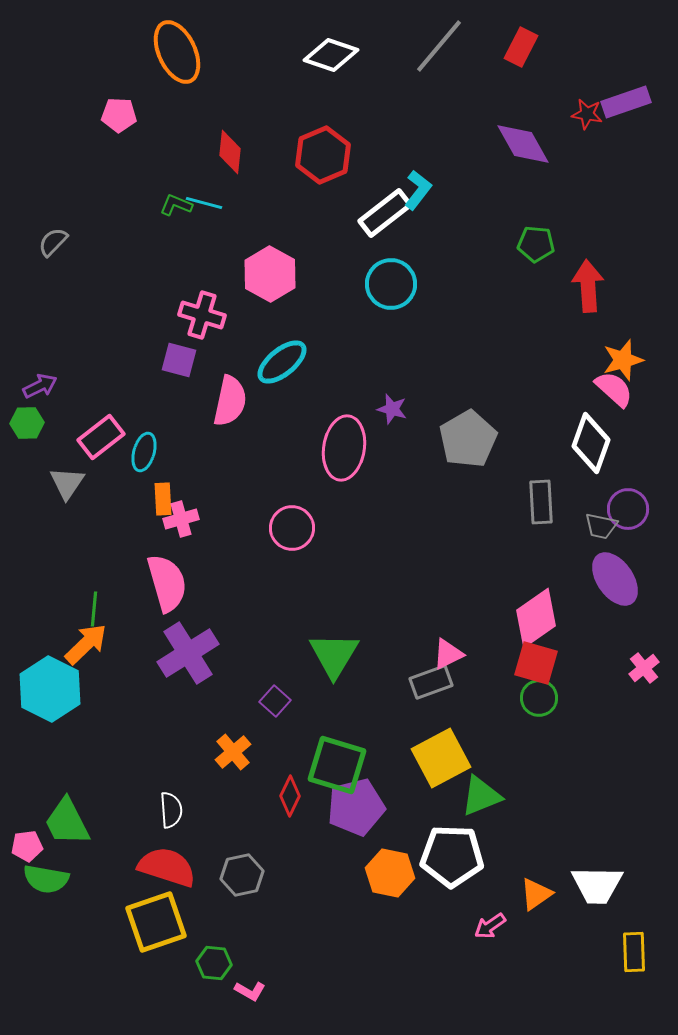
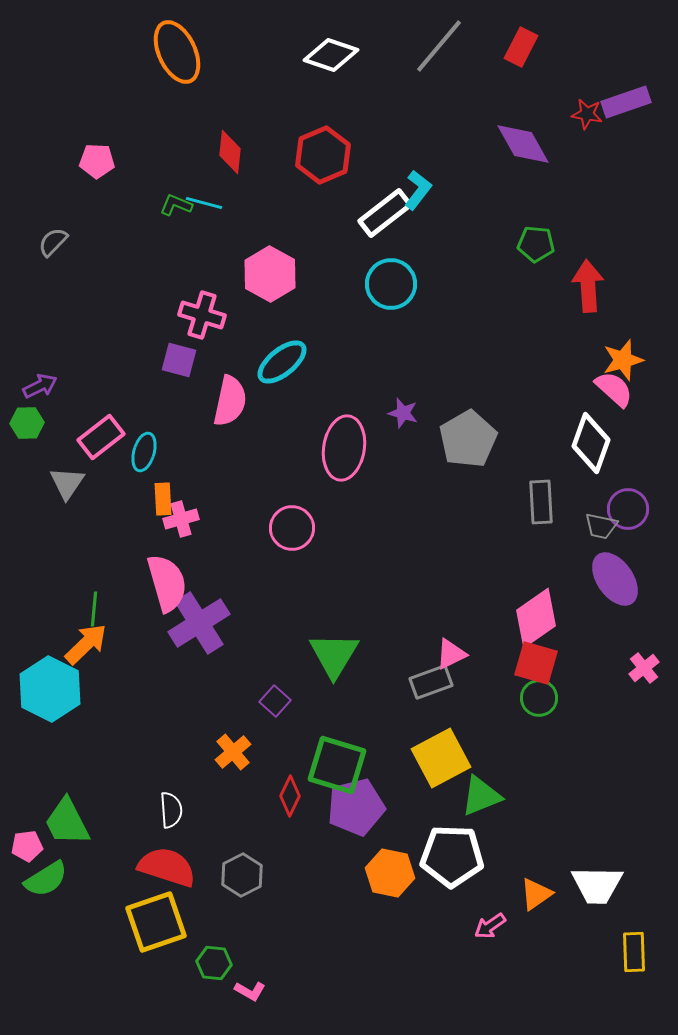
pink pentagon at (119, 115): moved 22 px left, 46 px down
purple star at (392, 409): moved 11 px right, 4 px down
purple cross at (188, 653): moved 11 px right, 30 px up
pink triangle at (448, 654): moved 3 px right
gray hexagon at (242, 875): rotated 15 degrees counterclockwise
green semicircle at (46, 879): rotated 42 degrees counterclockwise
